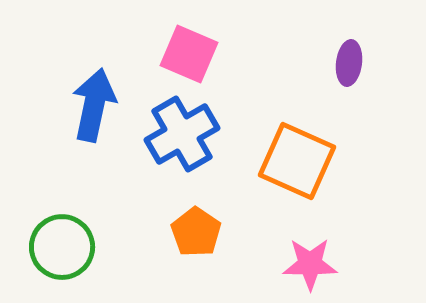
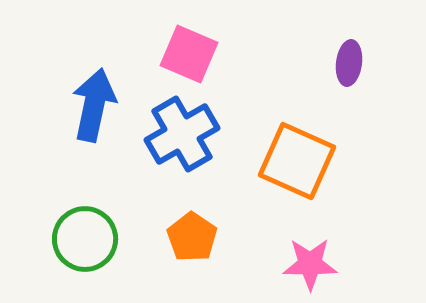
orange pentagon: moved 4 px left, 5 px down
green circle: moved 23 px right, 8 px up
